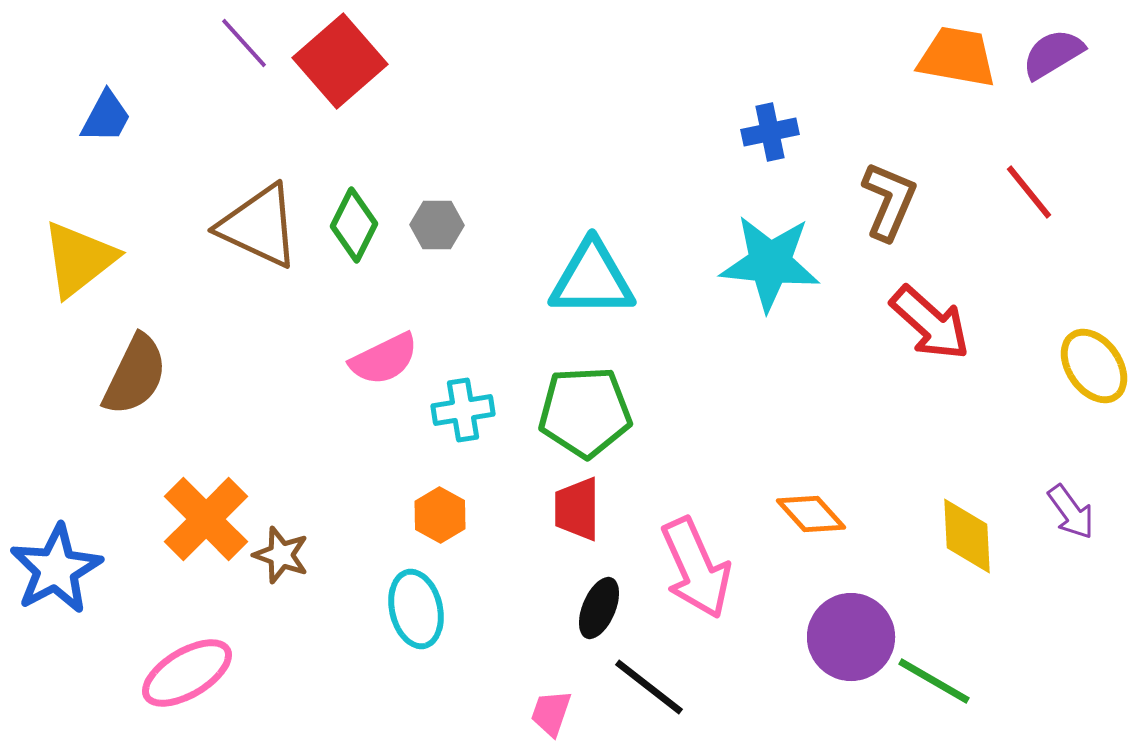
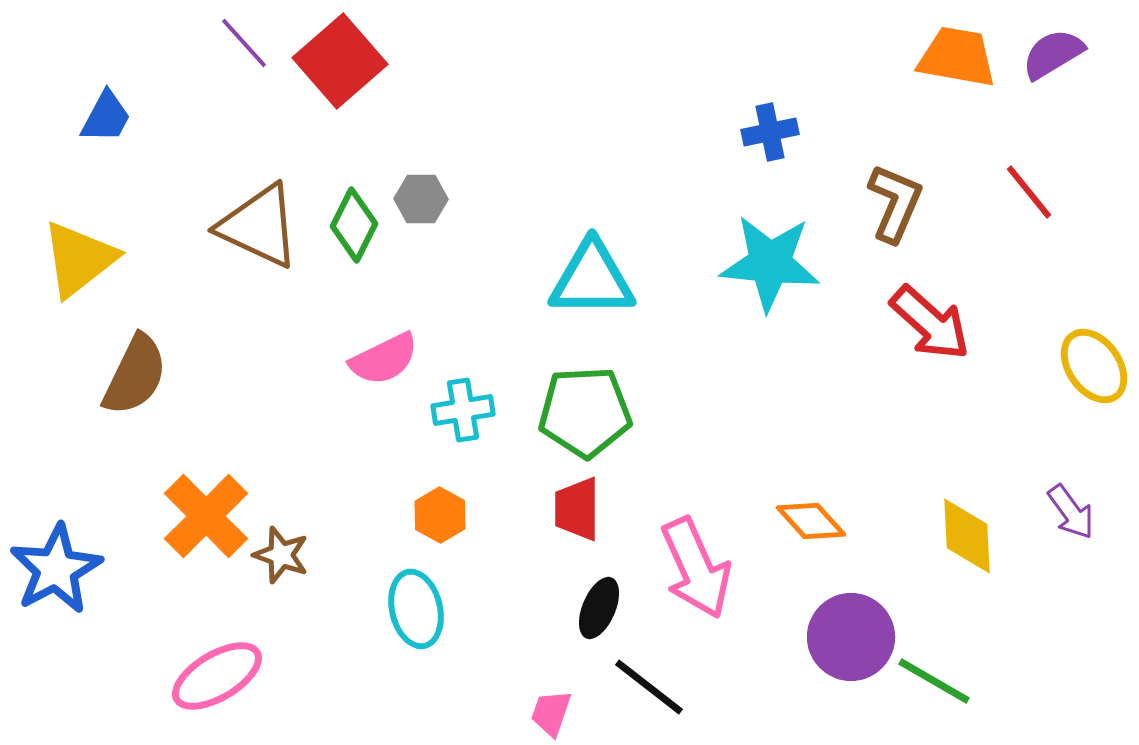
brown L-shape: moved 6 px right, 2 px down
gray hexagon: moved 16 px left, 26 px up
orange diamond: moved 7 px down
orange cross: moved 3 px up
pink ellipse: moved 30 px right, 3 px down
